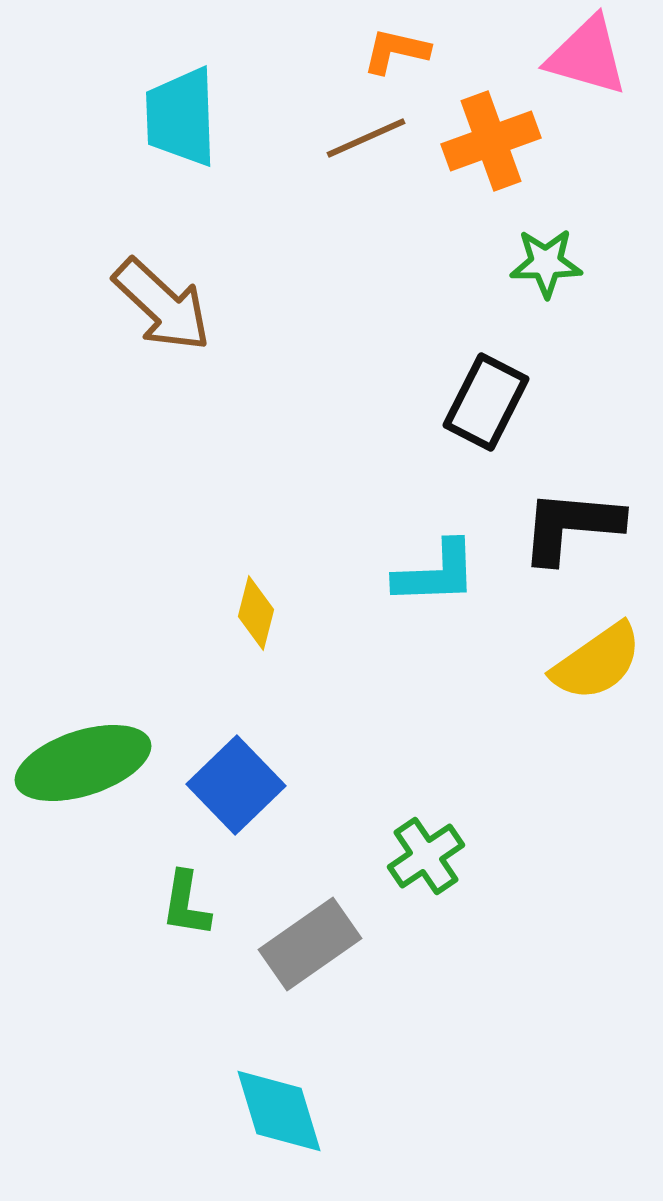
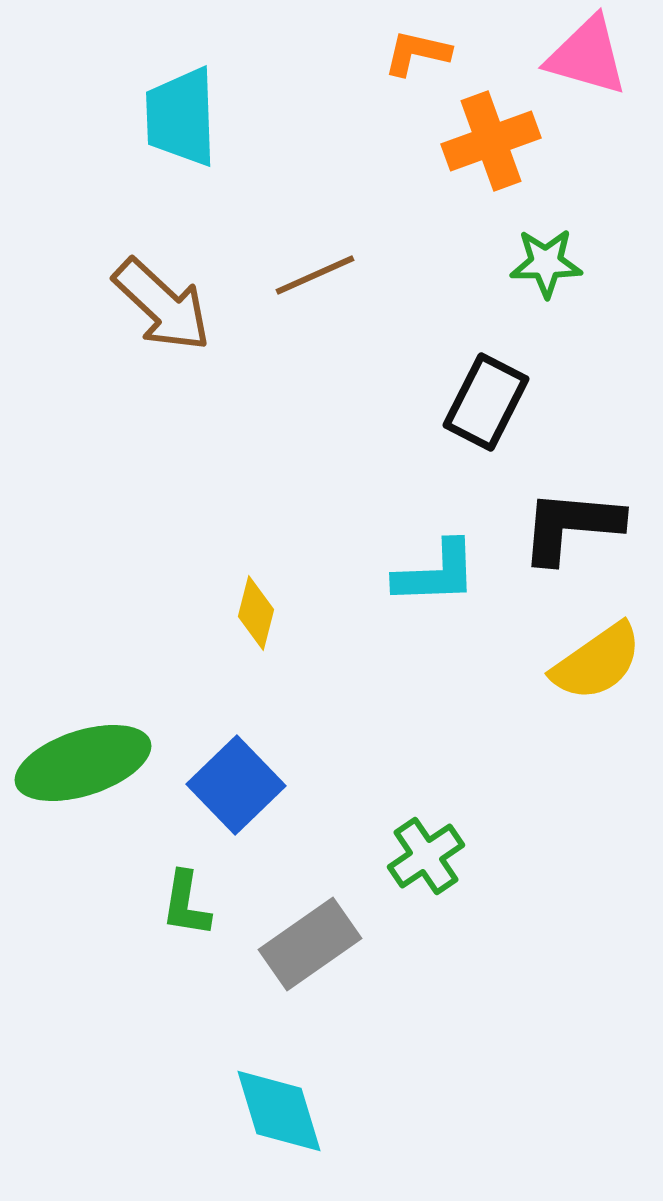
orange L-shape: moved 21 px right, 2 px down
brown line: moved 51 px left, 137 px down
